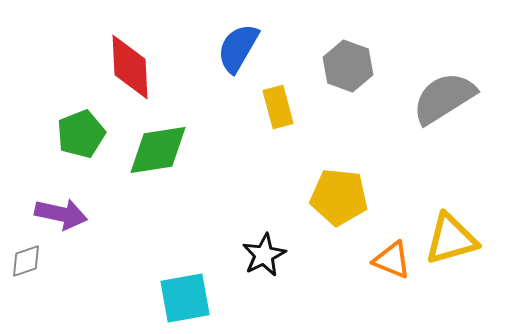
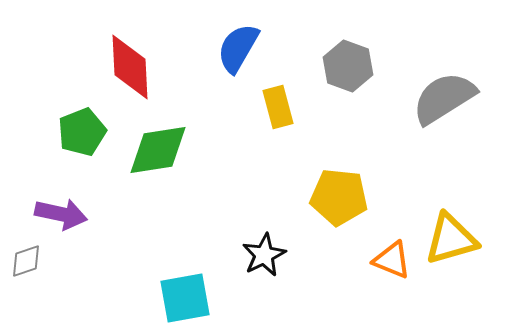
green pentagon: moved 1 px right, 2 px up
